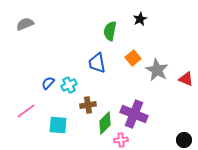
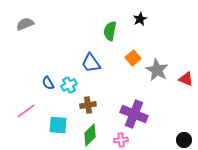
blue trapezoid: moved 6 px left; rotated 25 degrees counterclockwise
blue semicircle: rotated 72 degrees counterclockwise
green diamond: moved 15 px left, 12 px down
